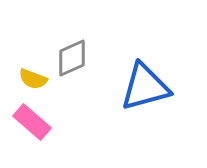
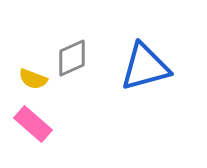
blue triangle: moved 20 px up
pink rectangle: moved 1 px right, 2 px down
